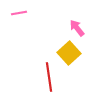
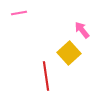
pink arrow: moved 5 px right, 2 px down
red line: moved 3 px left, 1 px up
